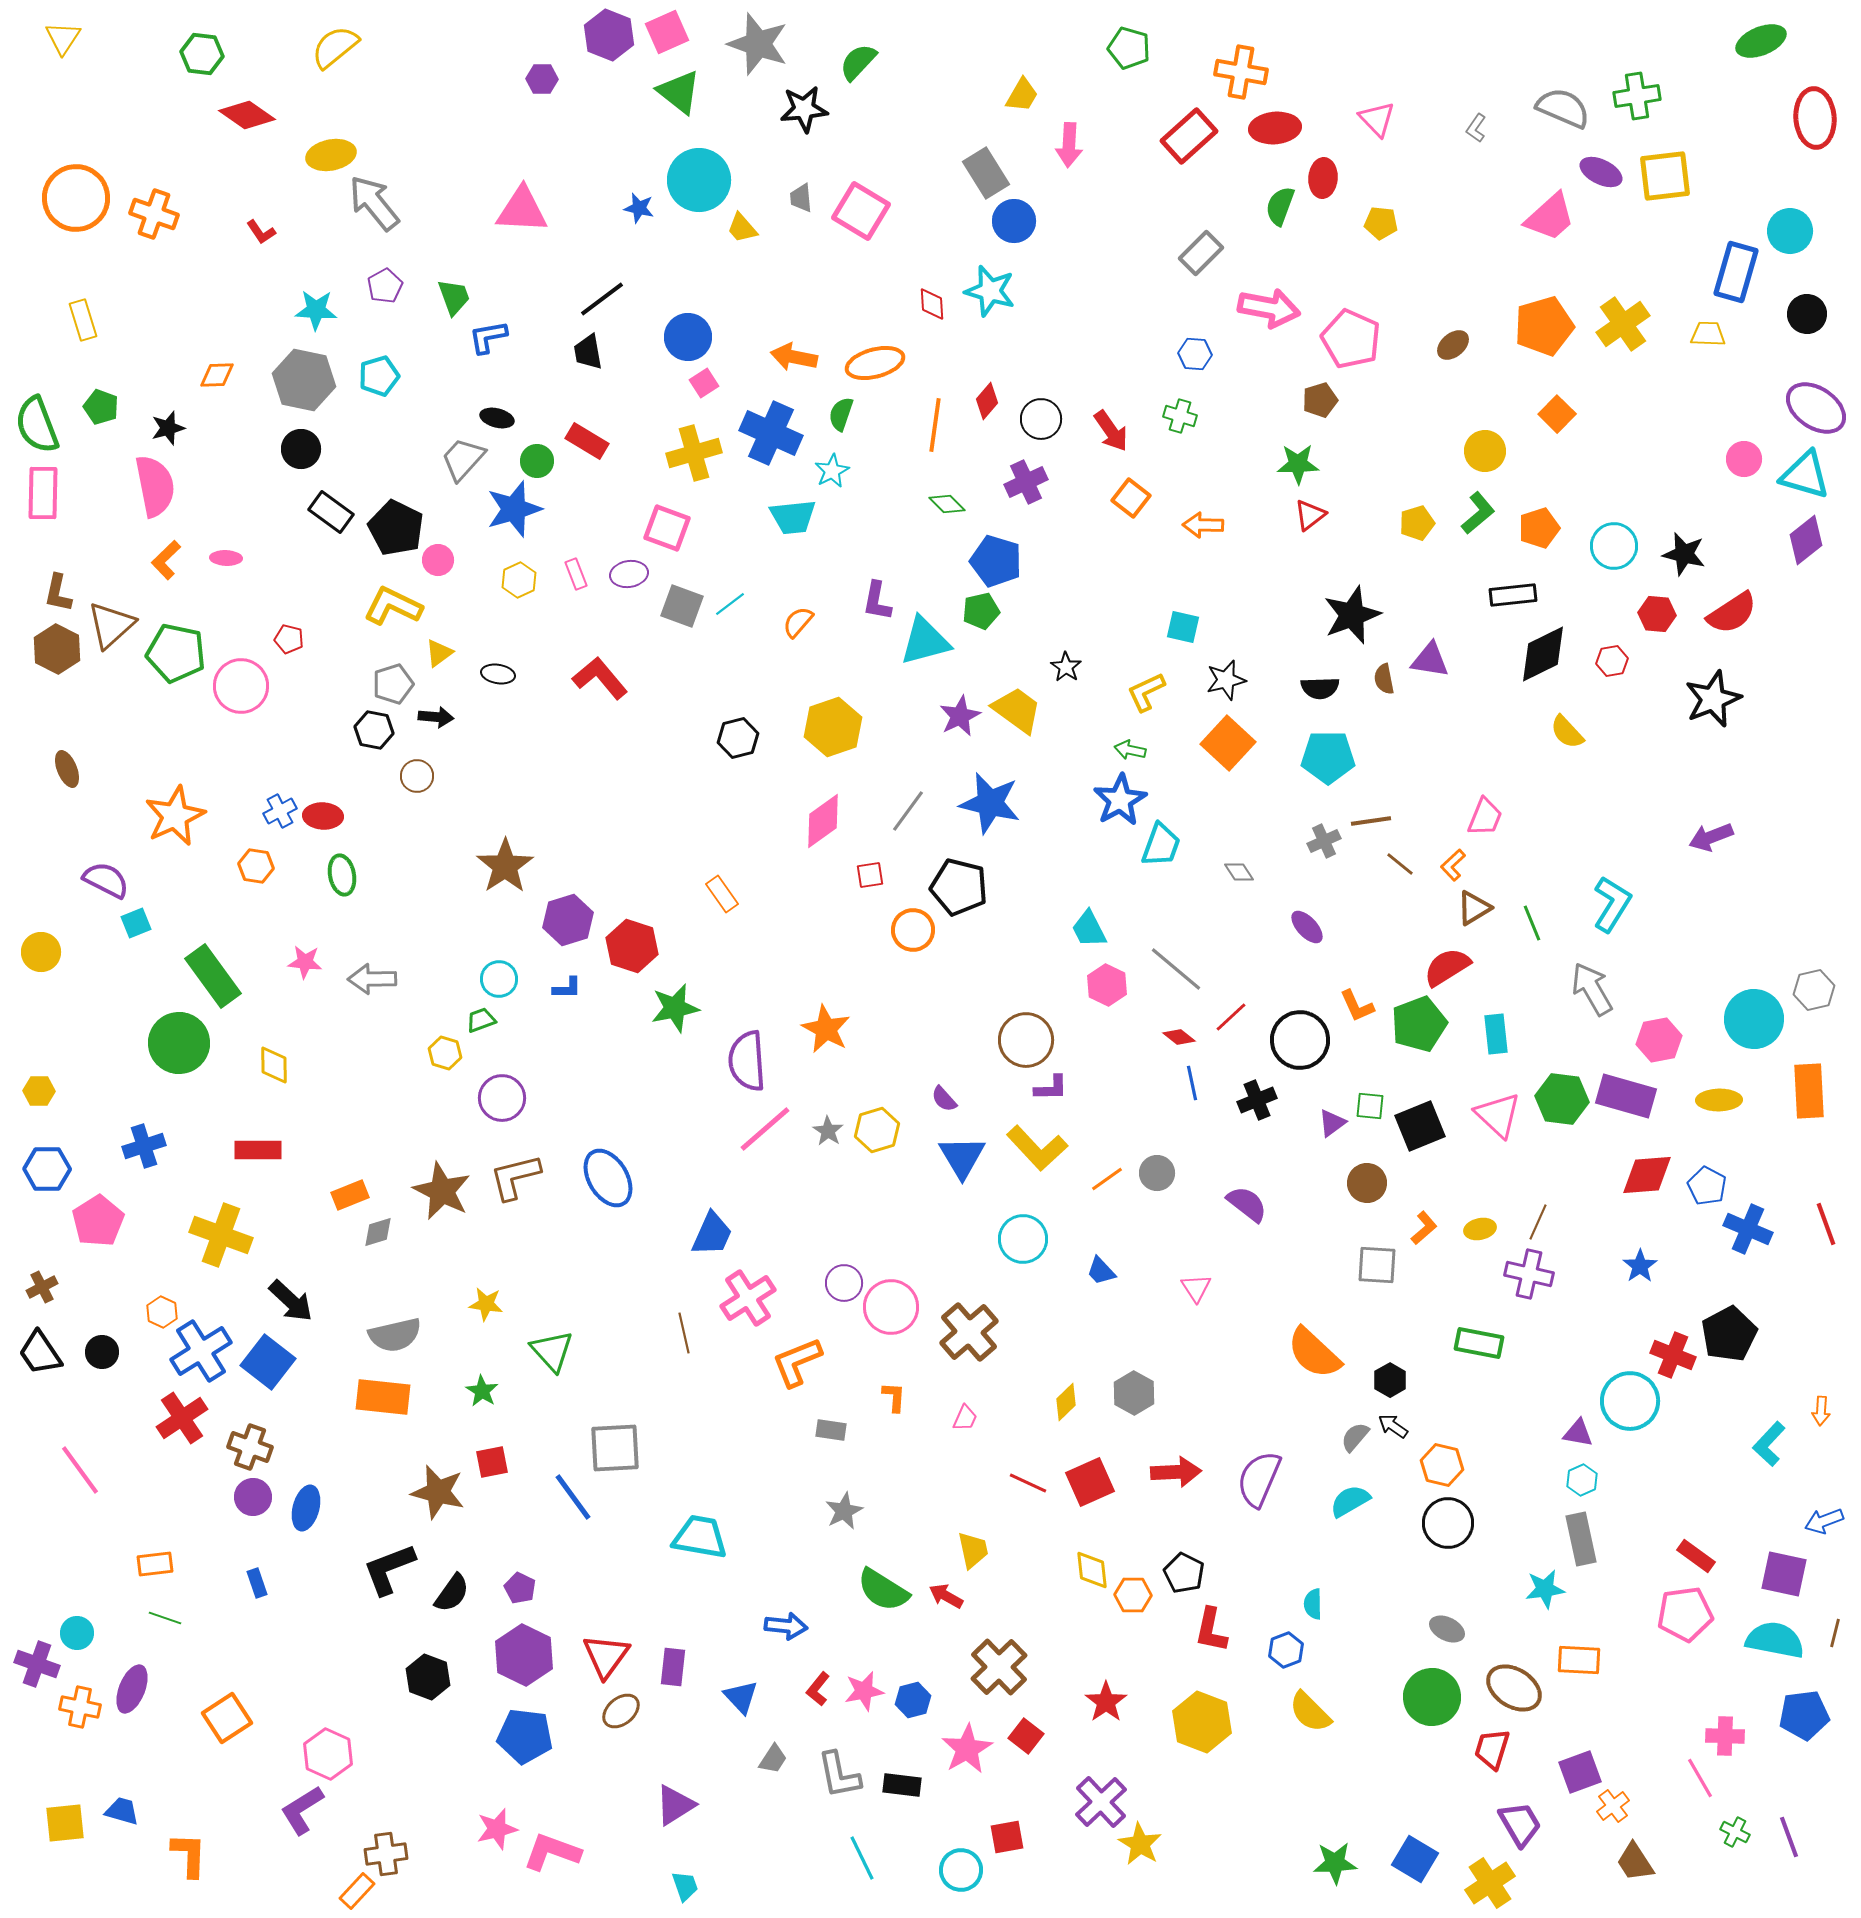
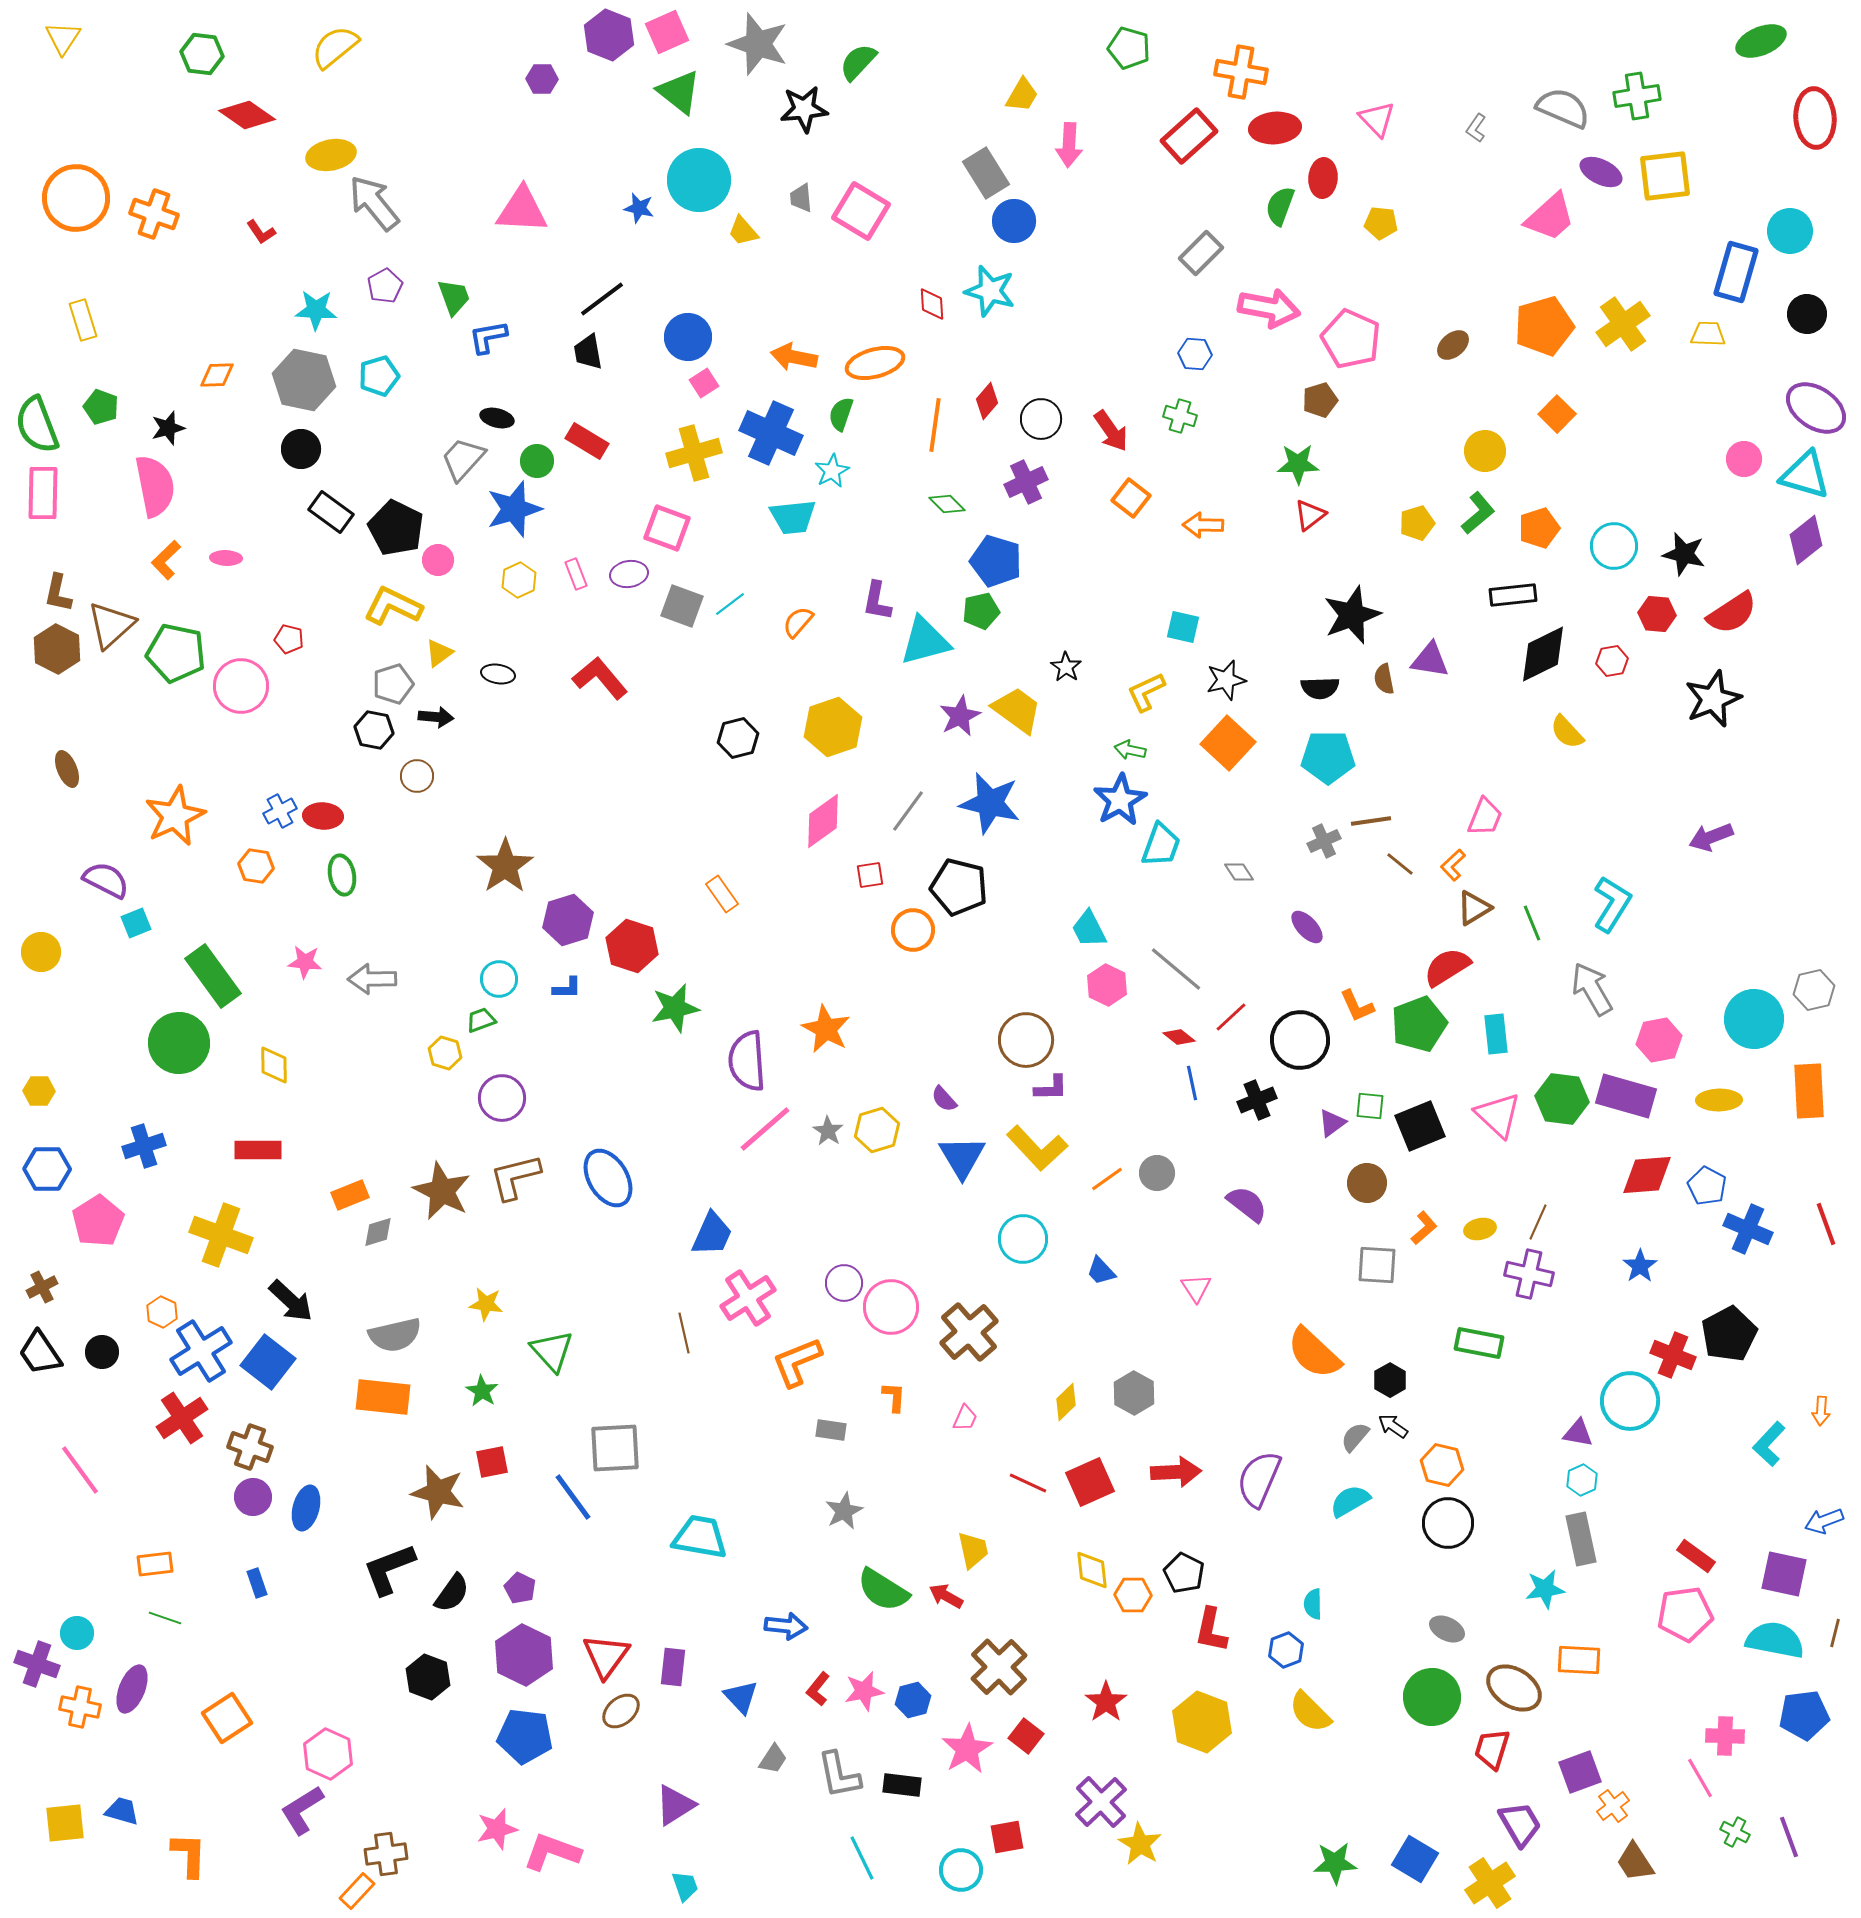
yellow trapezoid at (742, 228): moved 1 px right, 3 px down
